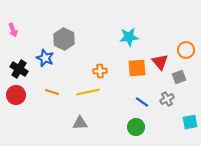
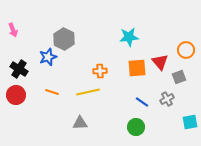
blue star: moved 3 px right, 1 px up; rotated 30 degrees clockwise
